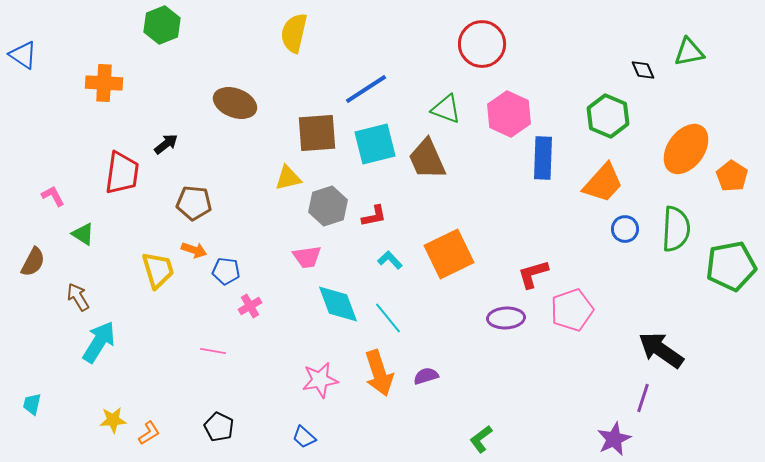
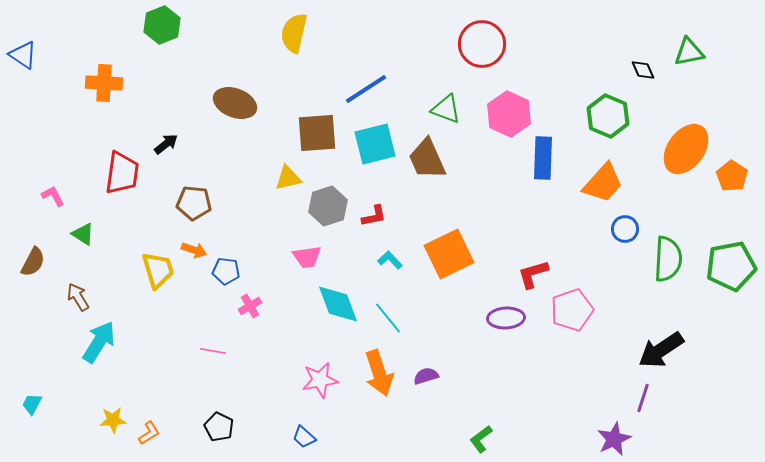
green semicircle at (676, 229): moved 8 px left, 30 px down
black arrow at (661, 350): rotated 69 degrees counterclockwise
cyan trapezoid at (32, 404): rotated 15 degrees clockwise
